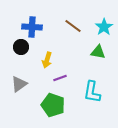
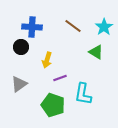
green triangle: moved 2 px left; rotated 21 degrees clockwise
cyan L-shape: moved 9 px left, 2 px down
